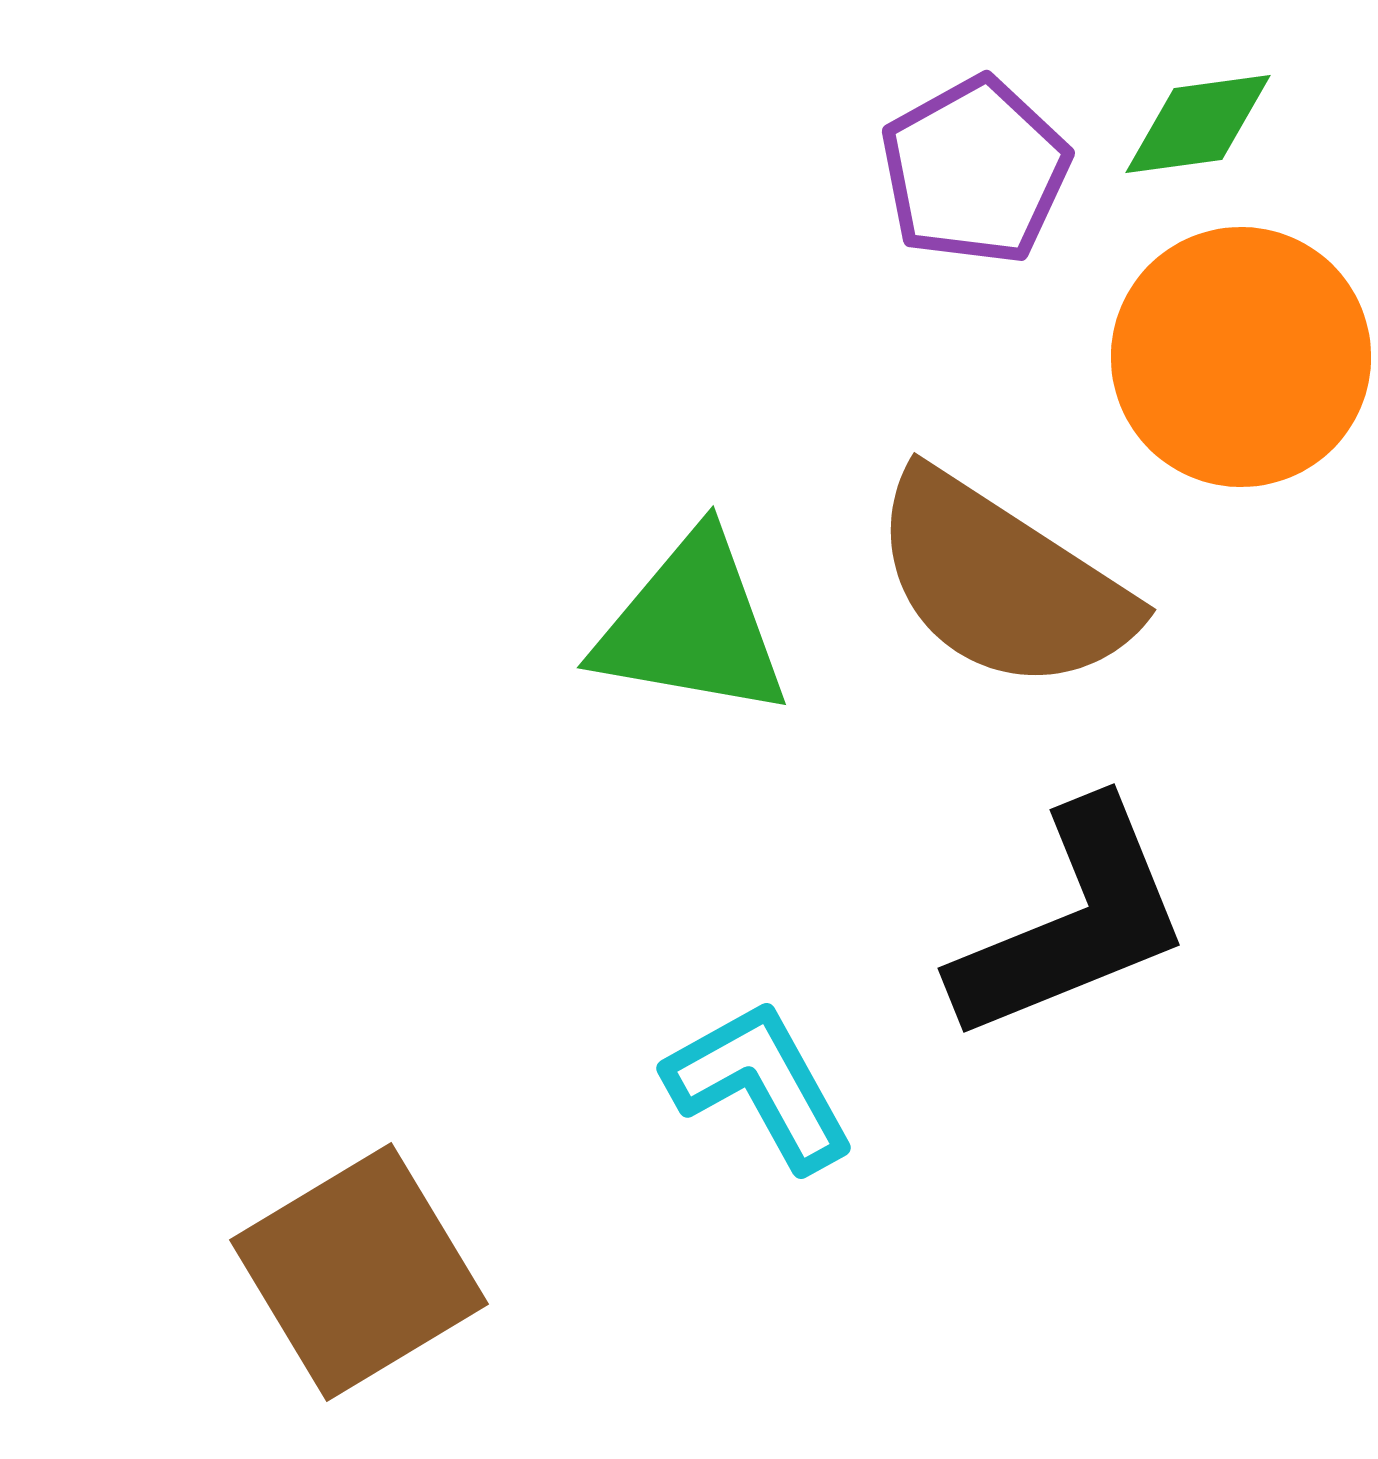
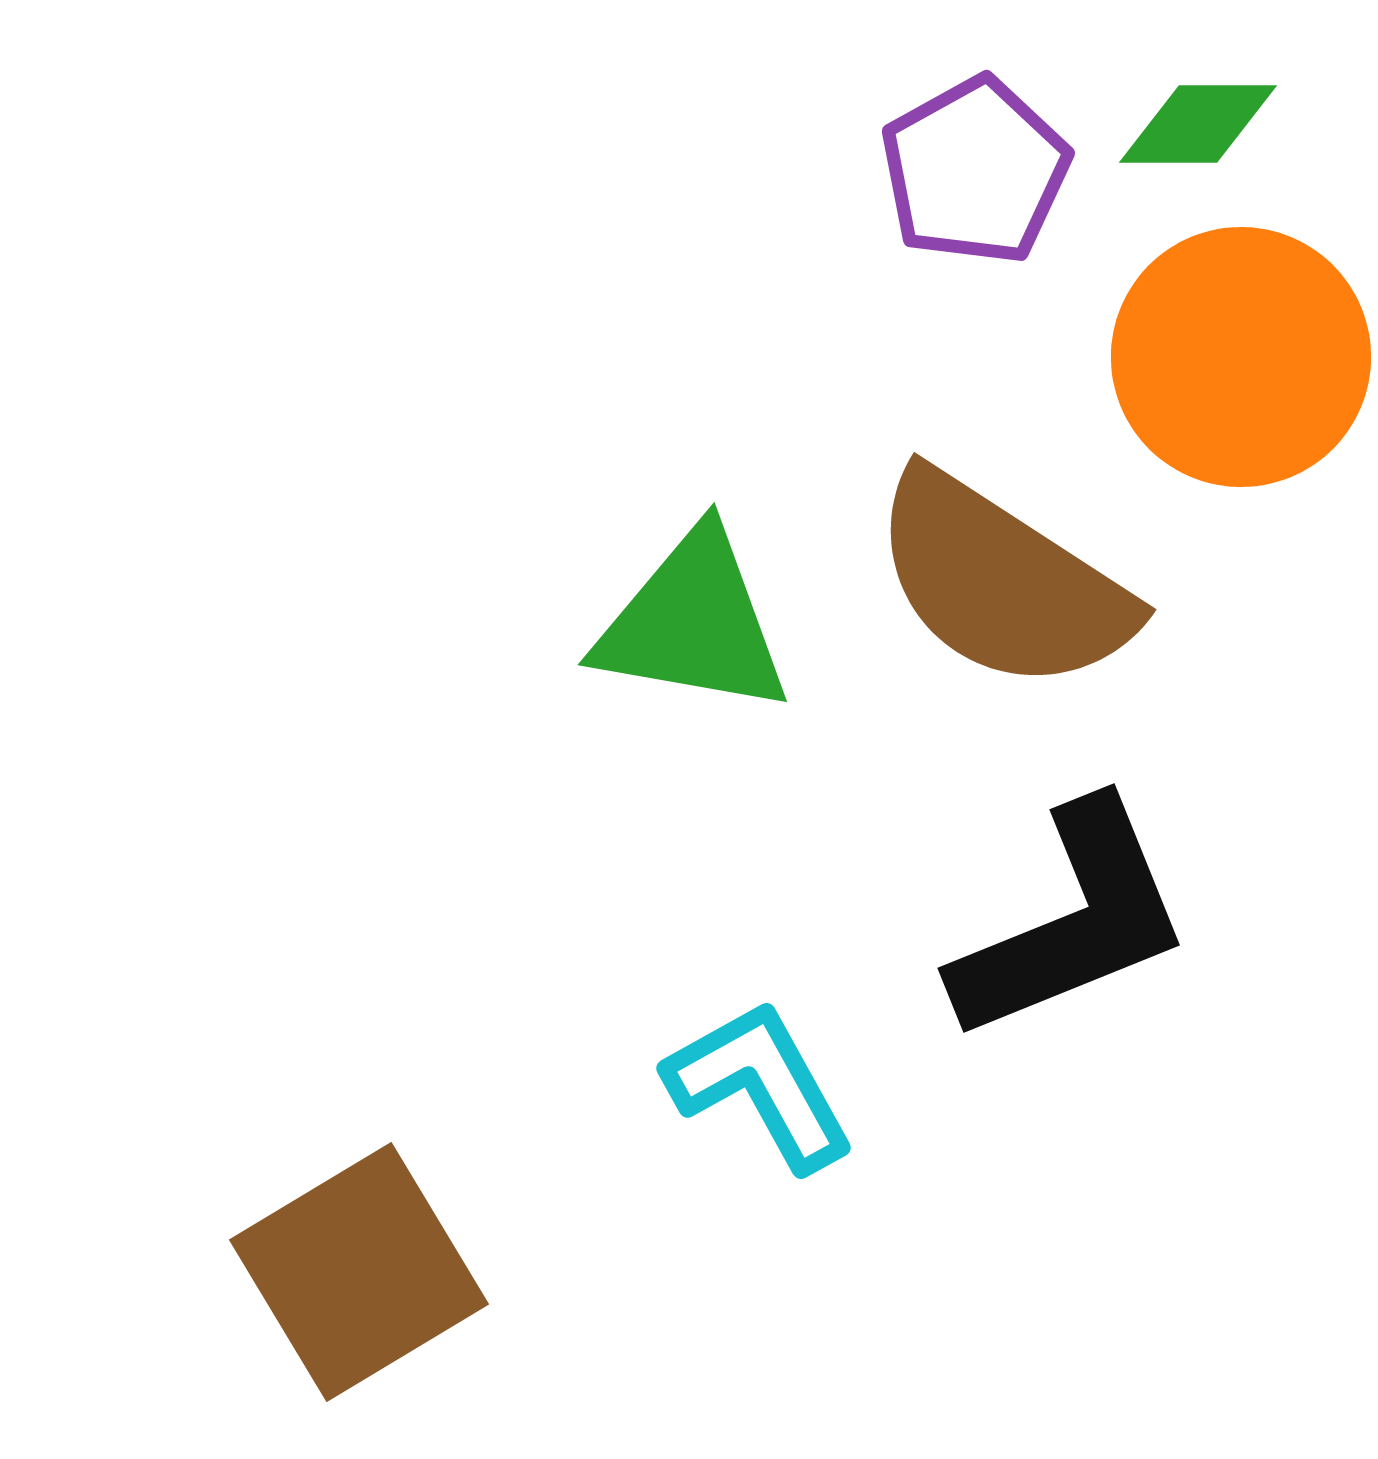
green diamond: rotated 8 degrees clockwise
green triangle: moved 1 px right, 3 px up
